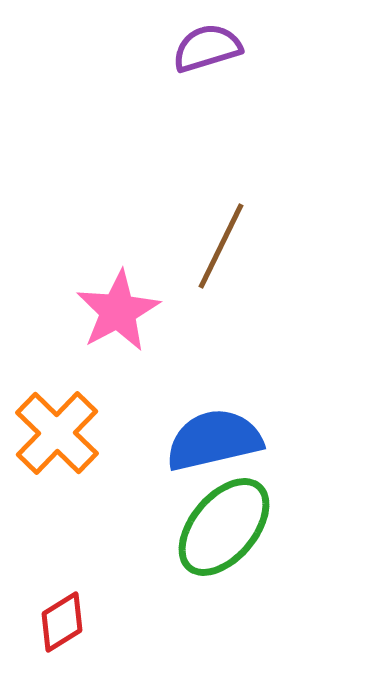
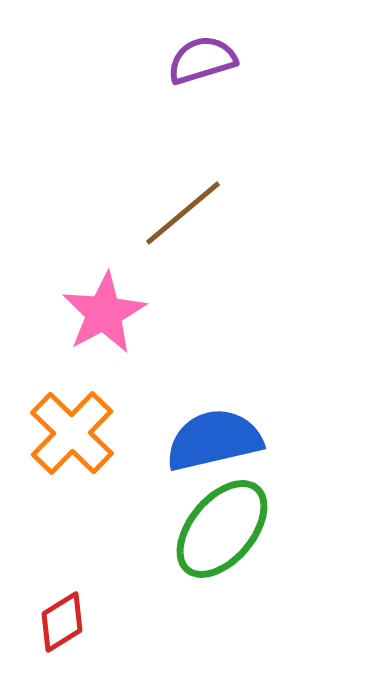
purple semicircle: moved 5 px left, 12 px down
brown line: moved 38 px left, 33 px up; rotated 24 degrees clockwise
pink star: moved 14 px left, 2 px down
orange cross: moved 15 px right
green ellipse: moved 2 px left, 2 px down
